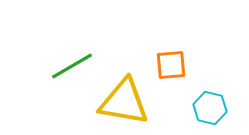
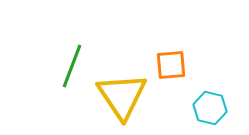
green line: rotated 39 degrees counterclockwise
yellow triangle: moved 2 px left, 6 px up; rotated 46 degrees clockwise
